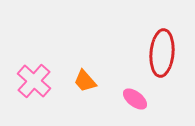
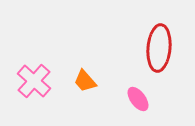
red ellipse: moved 3 px left, 5 px up
pink ellipse: moved 3 px right; rotated 15 degrees clockwise
